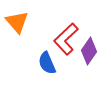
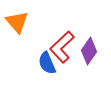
red L-shape: moved 4 px left, 8 px down
